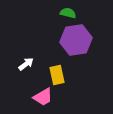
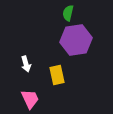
green semicircle: rotated 91 degrees counterclockwise
white arrow: rotated 112 degrees clockwise
pink trapezoid: moved 13 px left, 2 px down; rotated 85 degrees counterclockwise
